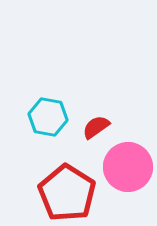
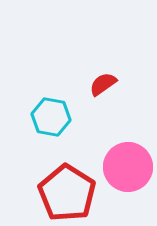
cyan hexagon: moved 3 px right
red semicircle: moved 7 px right, 43 px up
